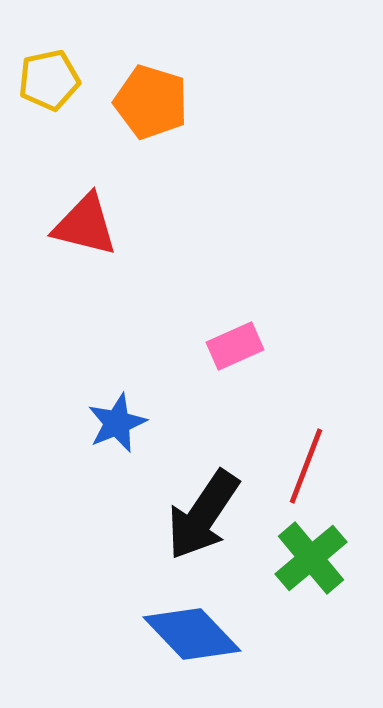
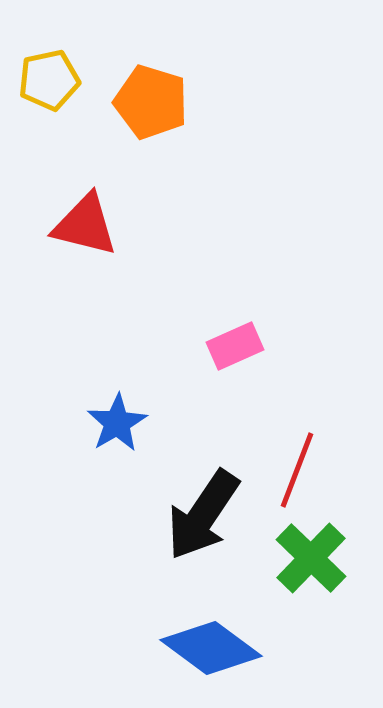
blue star: rotated 8 degrees counterclockwise
red line: moved 9 px left, 4 px down
green cross: rotated 6 degrees counterclockwise
blue diamond: moved 19 px right, 14 px down; rotated 10 degrees counterclockwise
